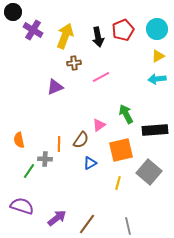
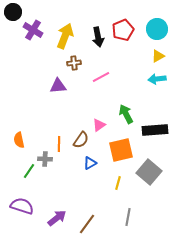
purple triangle: moved 3 px right, 1 px up; rotated 18 degrees clockwise
gray line: moved 9 px up; rotated 24 degrees clockwise
